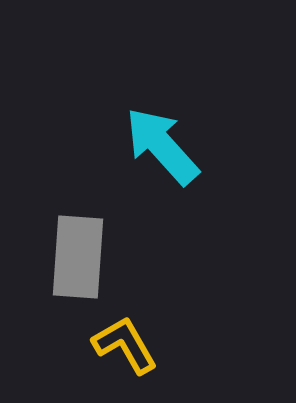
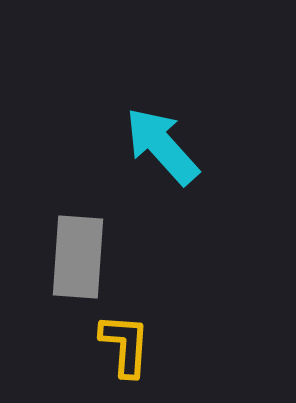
yellow L-shape: rotated 34 degrees clockwise
